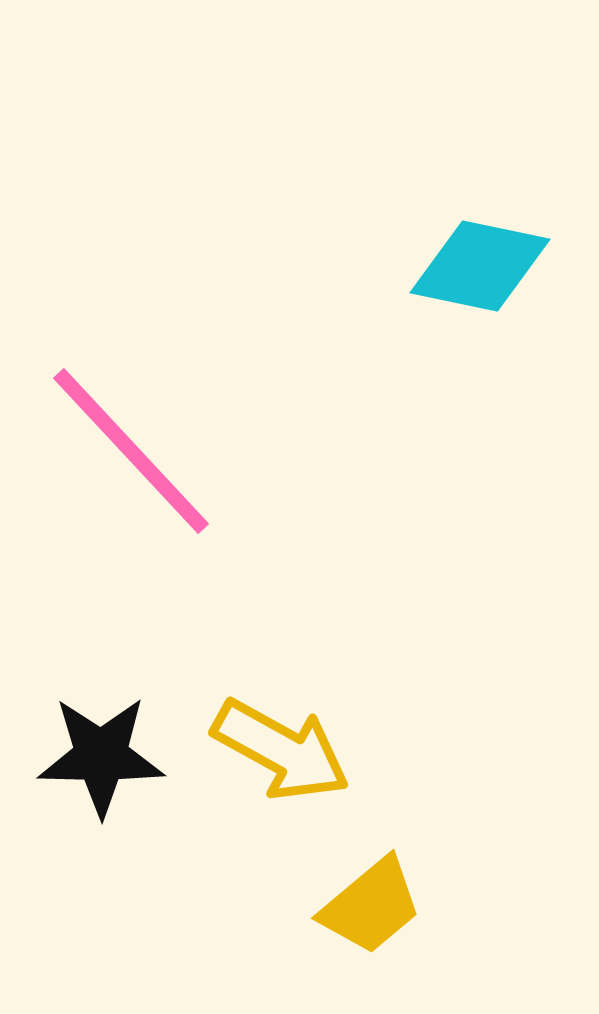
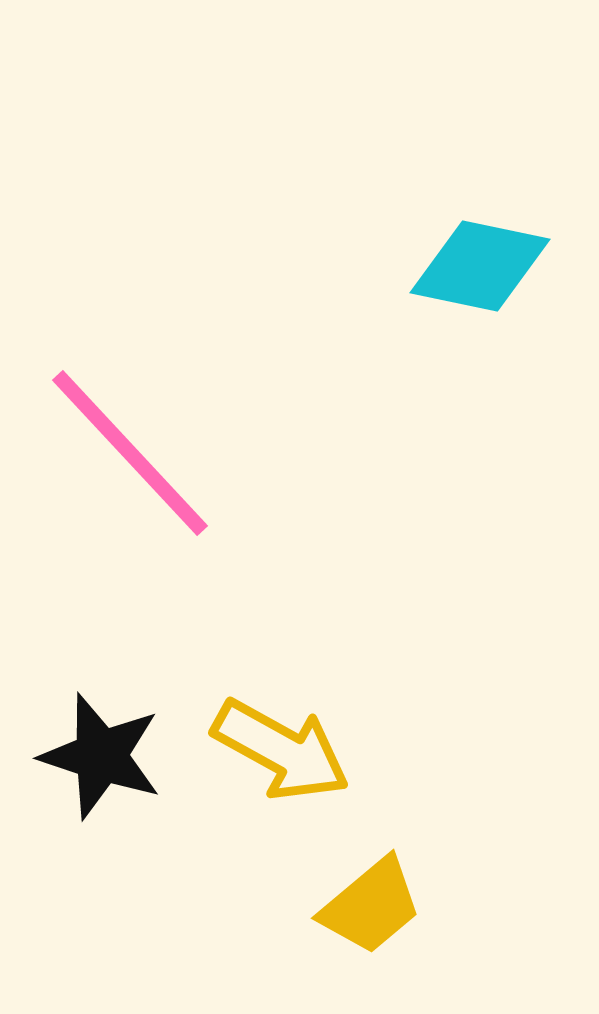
pink line: moved 1 px left, 2 px down
black star: rotated 17 degrees clockwise
